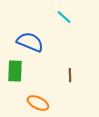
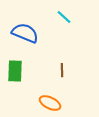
blue semicircle: moved 5 px left, 9 px up
brown line: moved 8 px left, 5 px up
orange ellipse: moved 12 px right
